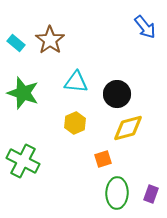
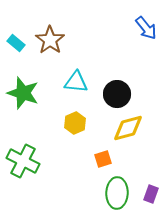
blue arrow: moved 1 px right, 1 px down
